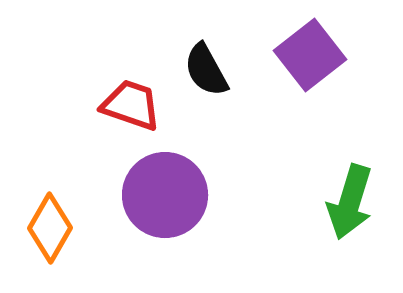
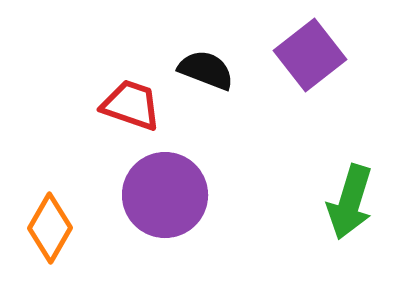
black semicircle: rotated 140 degrees clockwise
